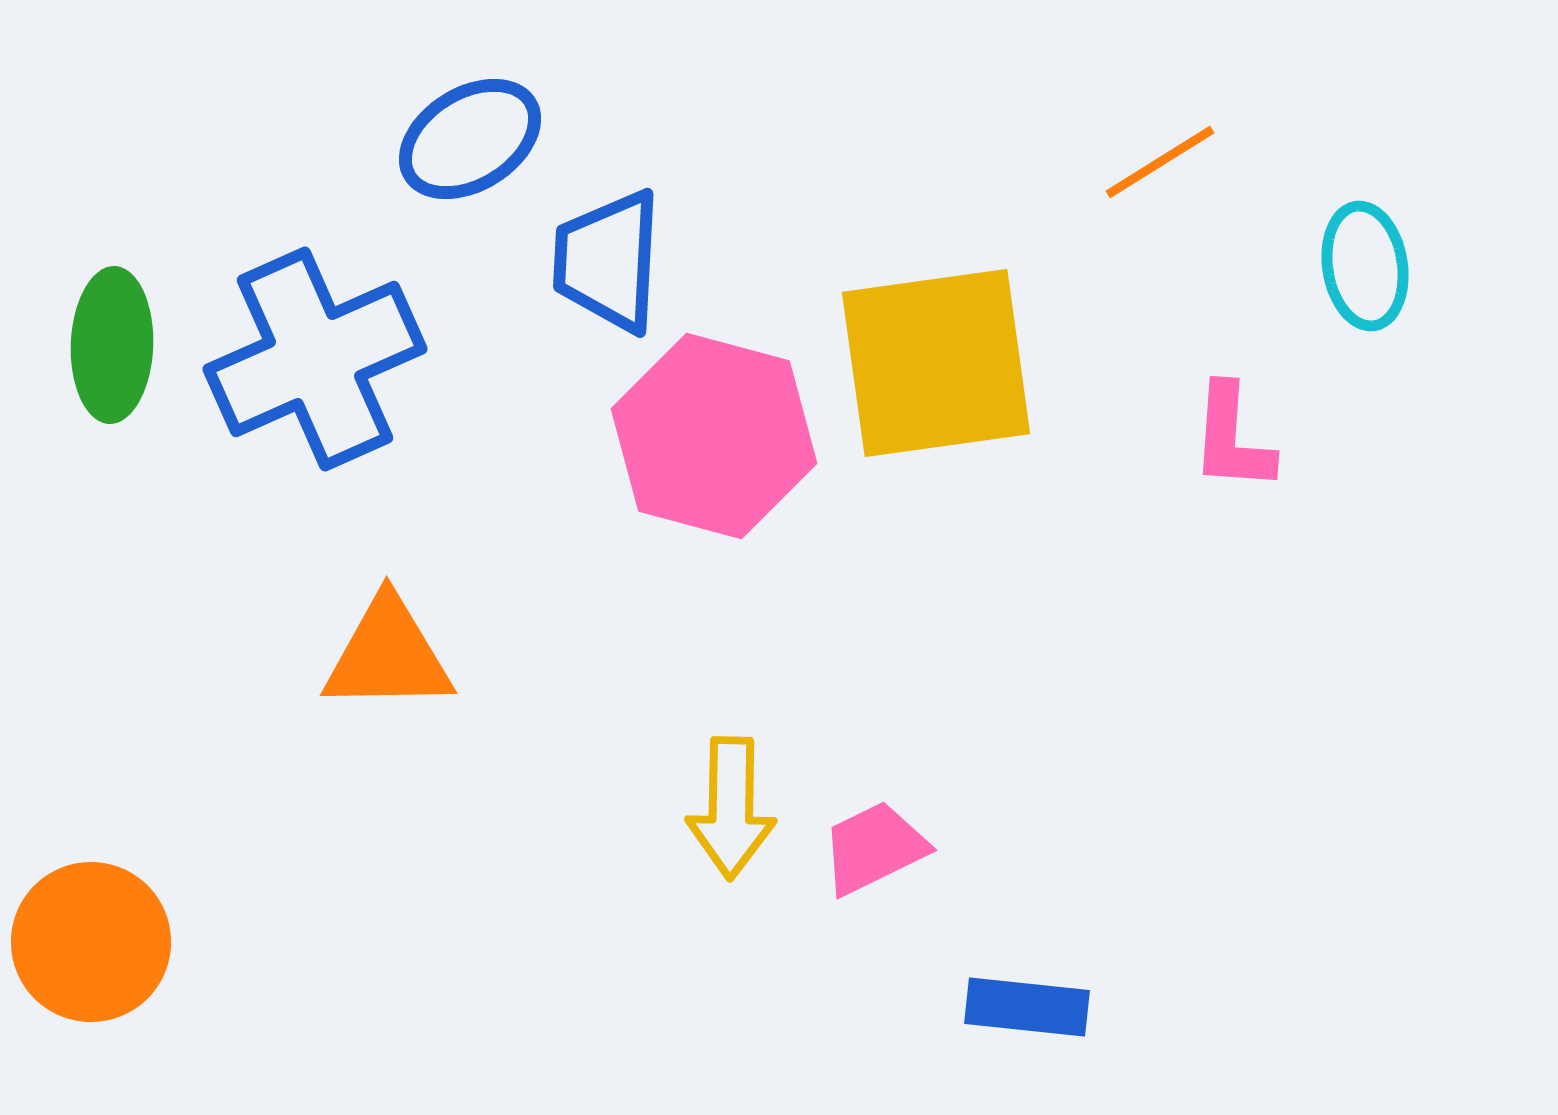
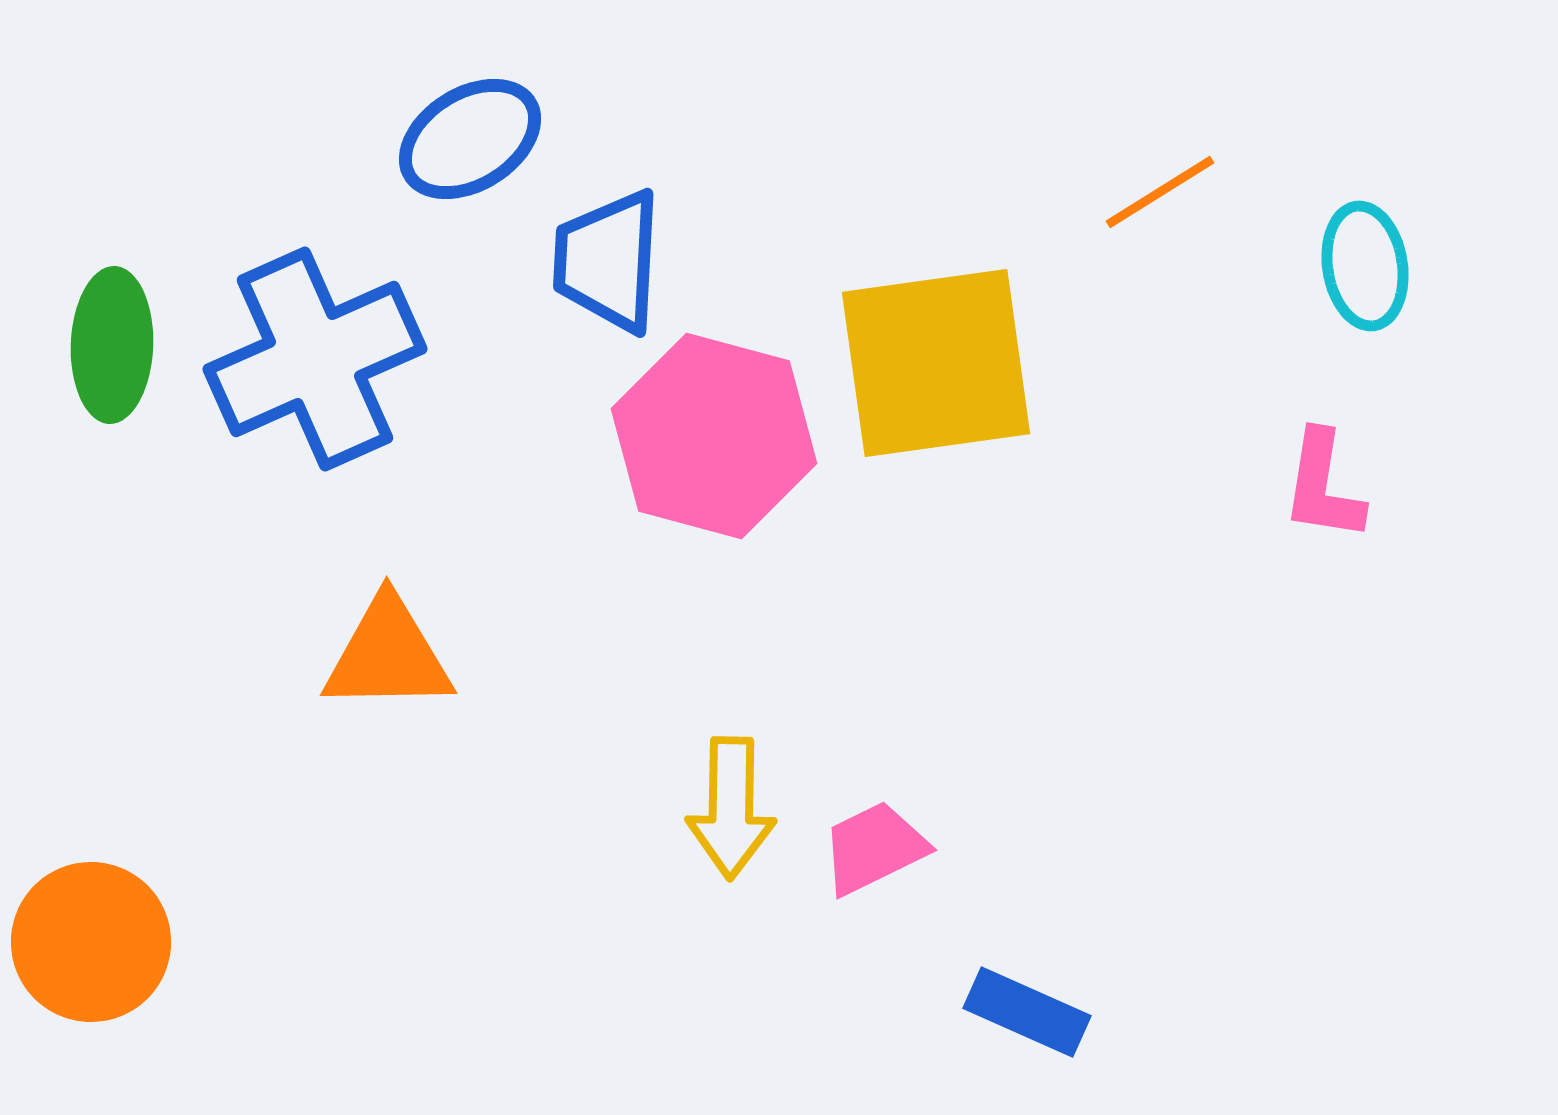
orange line: moved 30 px down
pink L-shape: moved 91 px right, 48 px down; rotated 5 degrees clockwise
blue rectangle: moved 5 px down; rotated 18 degrees clockwise
